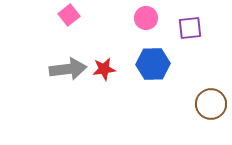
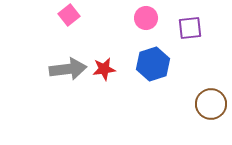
blue hexagon: rotated 16 degrees counterclockwise
